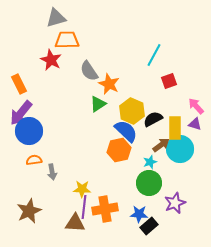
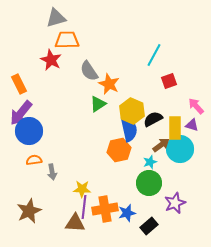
purple triangle: moved 3 px left, 1 px down
blue semicircle: moved 3 px right, 2 px up; rotated 35 degrees clockwise
blue star: moved 12 px left, 1 px up; rotated 18 degrees counterclockwise
